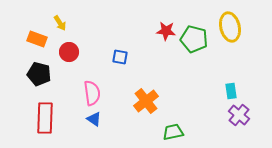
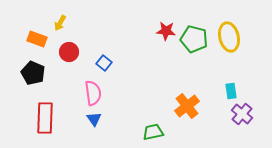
yellow arrow: rotated 63 degrees clockwise
yellow ellipse: moved 1 px left, 10 px down
blue square: moved 16 px left, 6 px down; rotated 28 degrees clockwise
black pentagon: moved 6 px left, 1 px up; rotated 10 degrees clockwise
pink semicircle: moved 1 px right
orange cross: moved 41 px right, 5 px down
purple cross: moved 3 px right, 1 px up
blue triangle: rotated 21 degrees clockwise
green trapezoid: moved 20 px left
